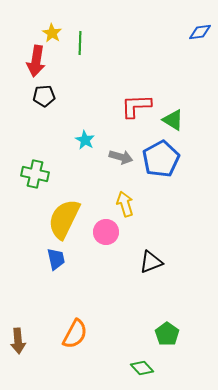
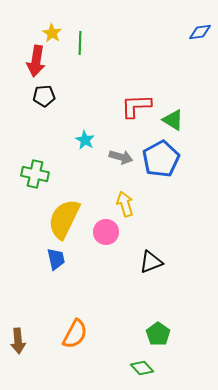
green pentagon: moved 9 px left
